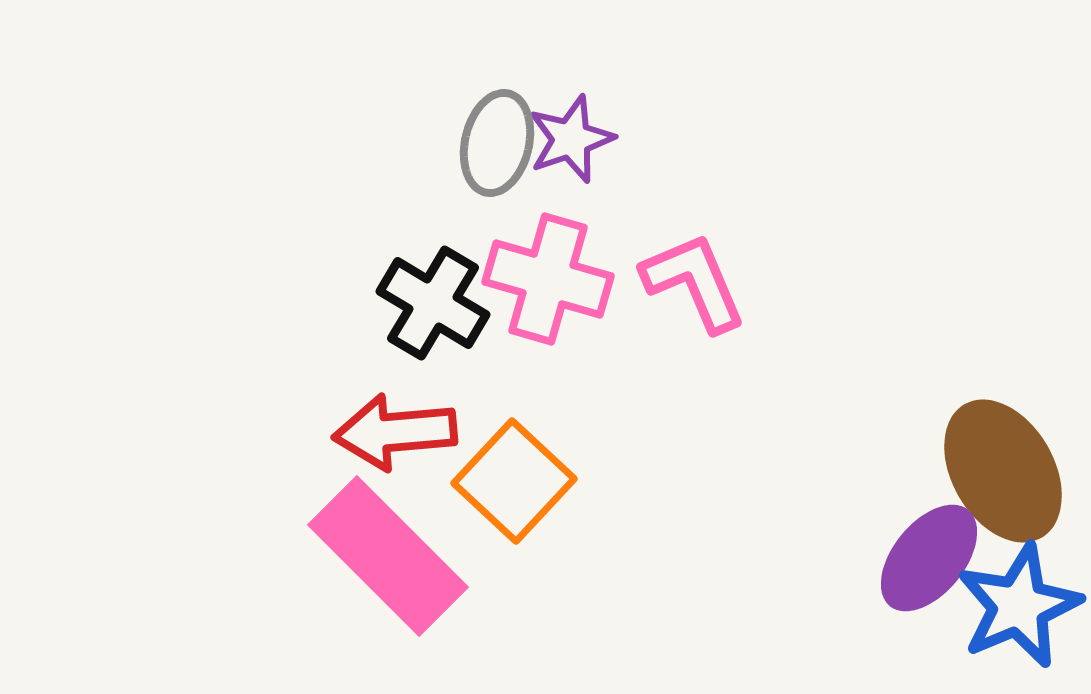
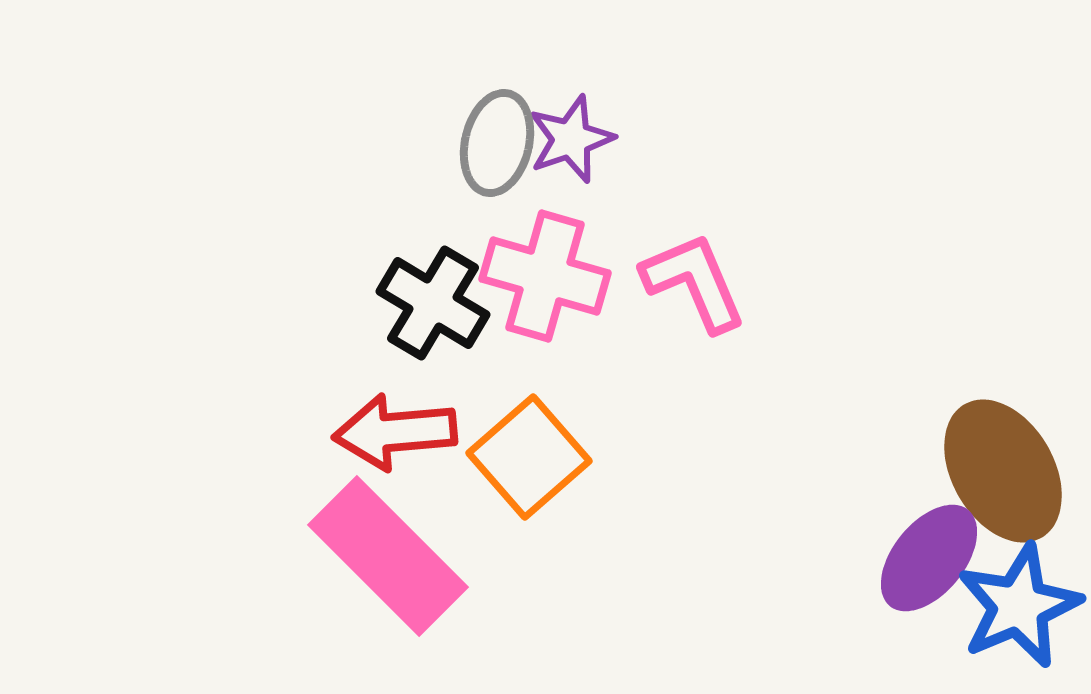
pink cross: moved 3 px left, 3 px up
orange square: moved 15 px right, 24 px up; rotated 6 degrees clockwise
